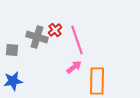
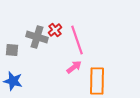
blue star: rotated 24 degrees clockwise
